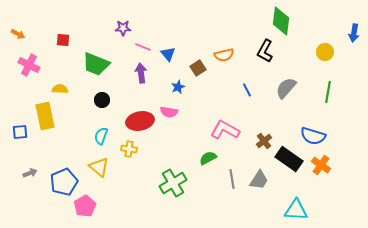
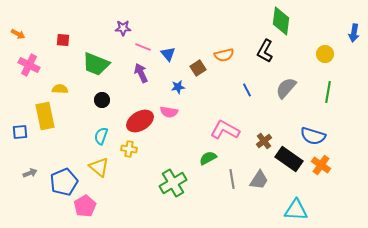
yellow circle: moved 2 px down
purple arrow: rotated 18 degrees counterclockwise
blue star: rotated 16 degrees clockwise
red ellipse: rotated 20 degrees counterclockwise
